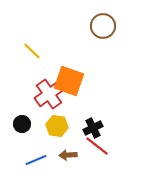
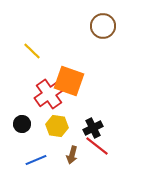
brown arrow: moved 4 px right; rotated 72 degrees counterclockwise
